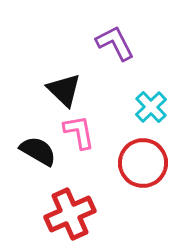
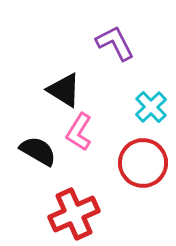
black triangle: rotated 12 degrees counterclockwise
pink L-shape: rotated 138 degrees counterclockwise
red cross: moved 4 px right
